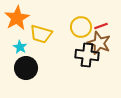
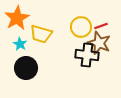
cyan star: moved 3 px up
